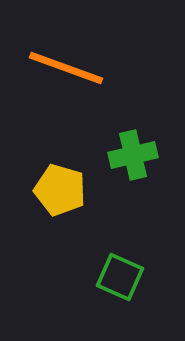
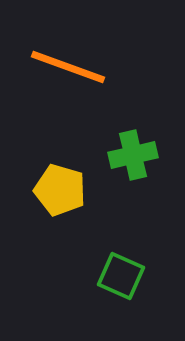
orange line: moved 2 px right, 1 px up
green square: moved 1 px right, 1 px up
